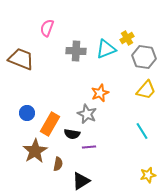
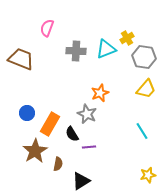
yellow trapezoid: moved 1 px up
black semicircle: rotated 49 degrees clockwise
